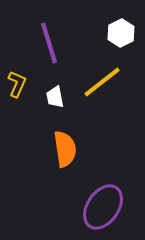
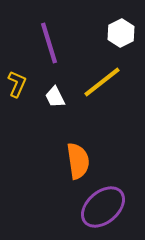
white trapezoid: rotated 15 degrees counterclockwise
orange semicircle: moved 13 px right, 12 px down
purple ellipse: rotated 15 degrees clockwise
